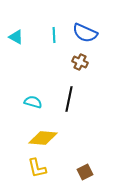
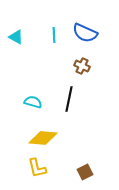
brown cross: moved 2 px right, 4 px down
